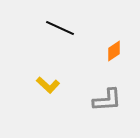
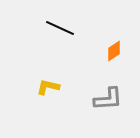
yellow L-shape: moved 2 px down; rotated 150 degrees clockwise
gray L-shape: moved 1 px right, 1 px up
